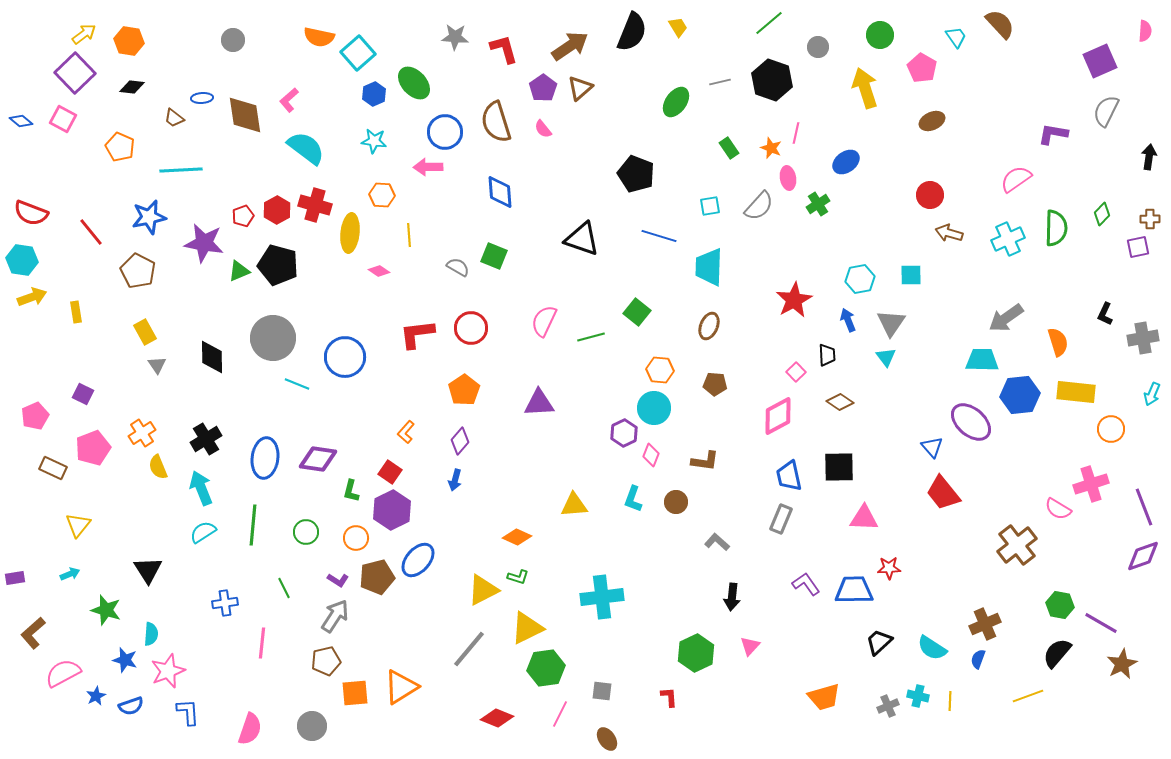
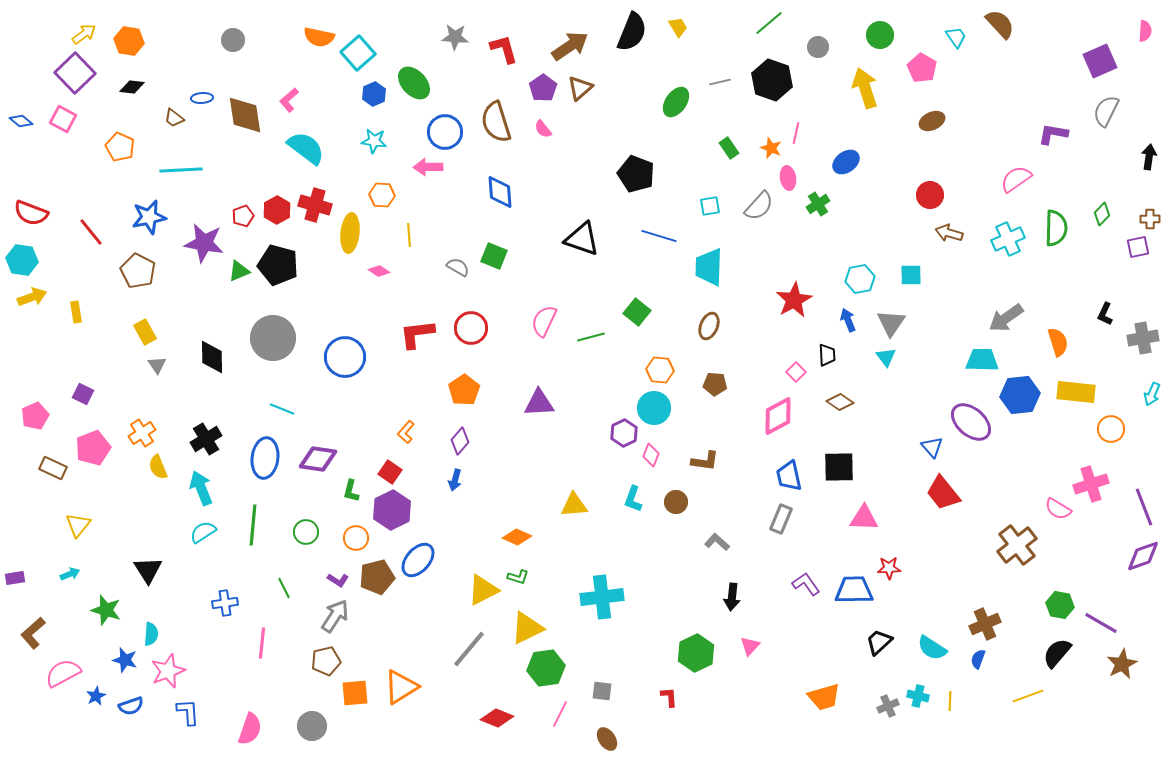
cyan line at (297, 384): moved 15 px left, 25 px down
